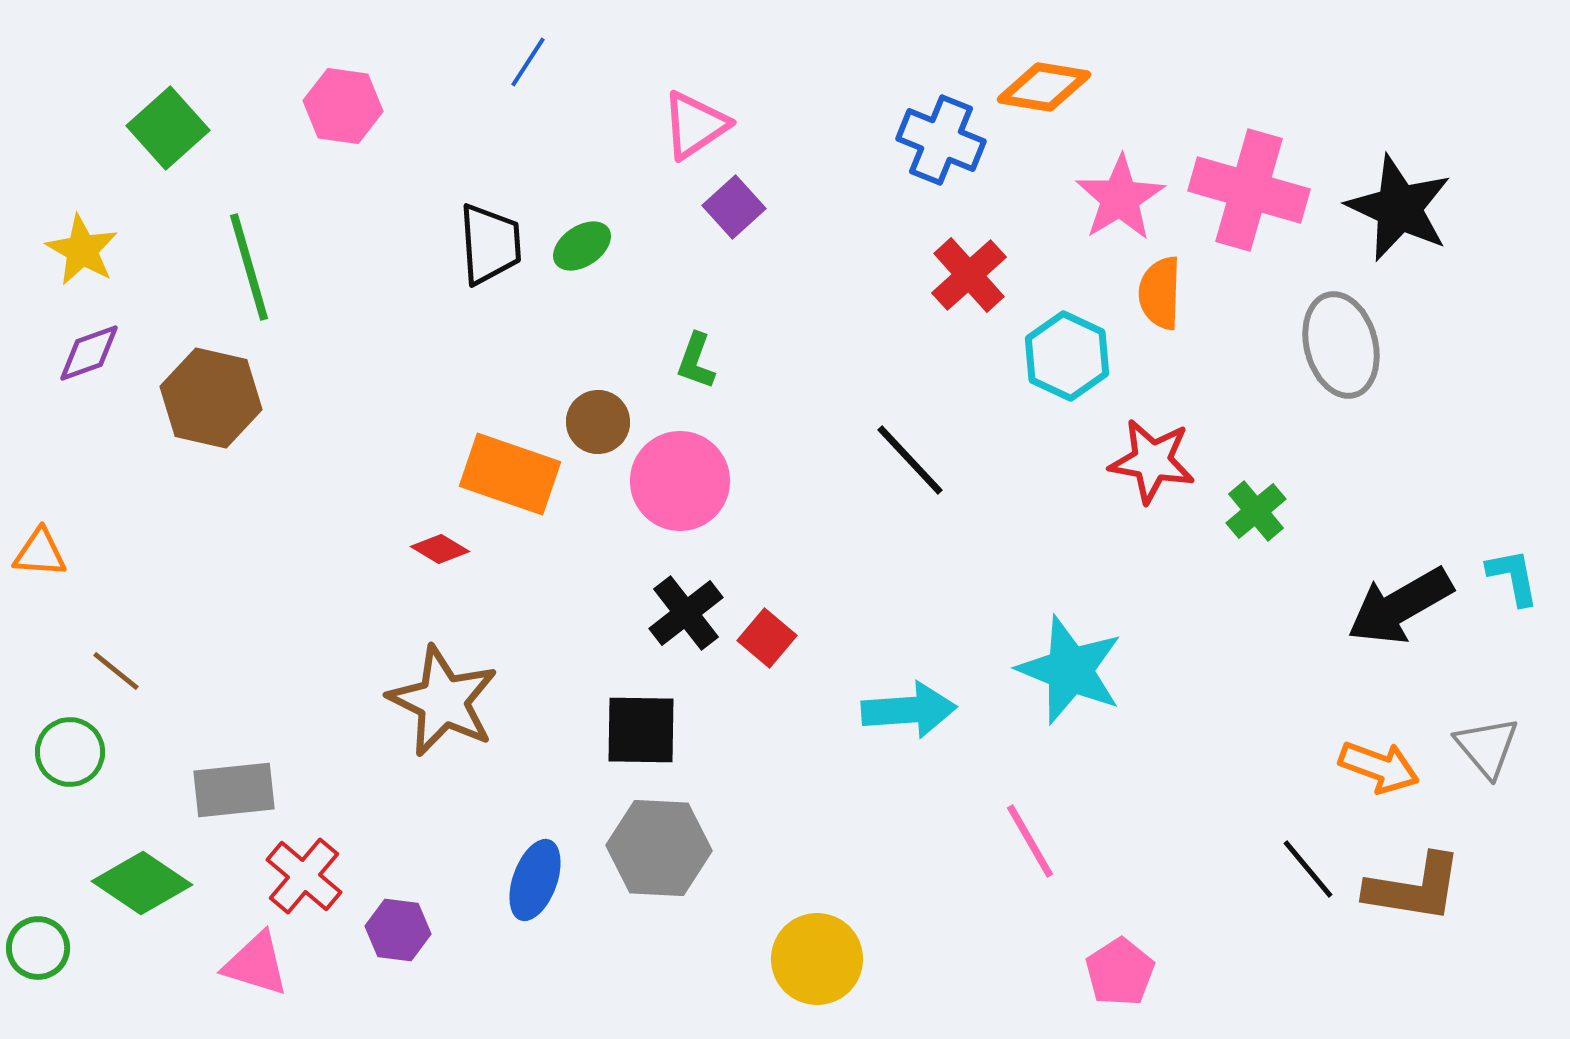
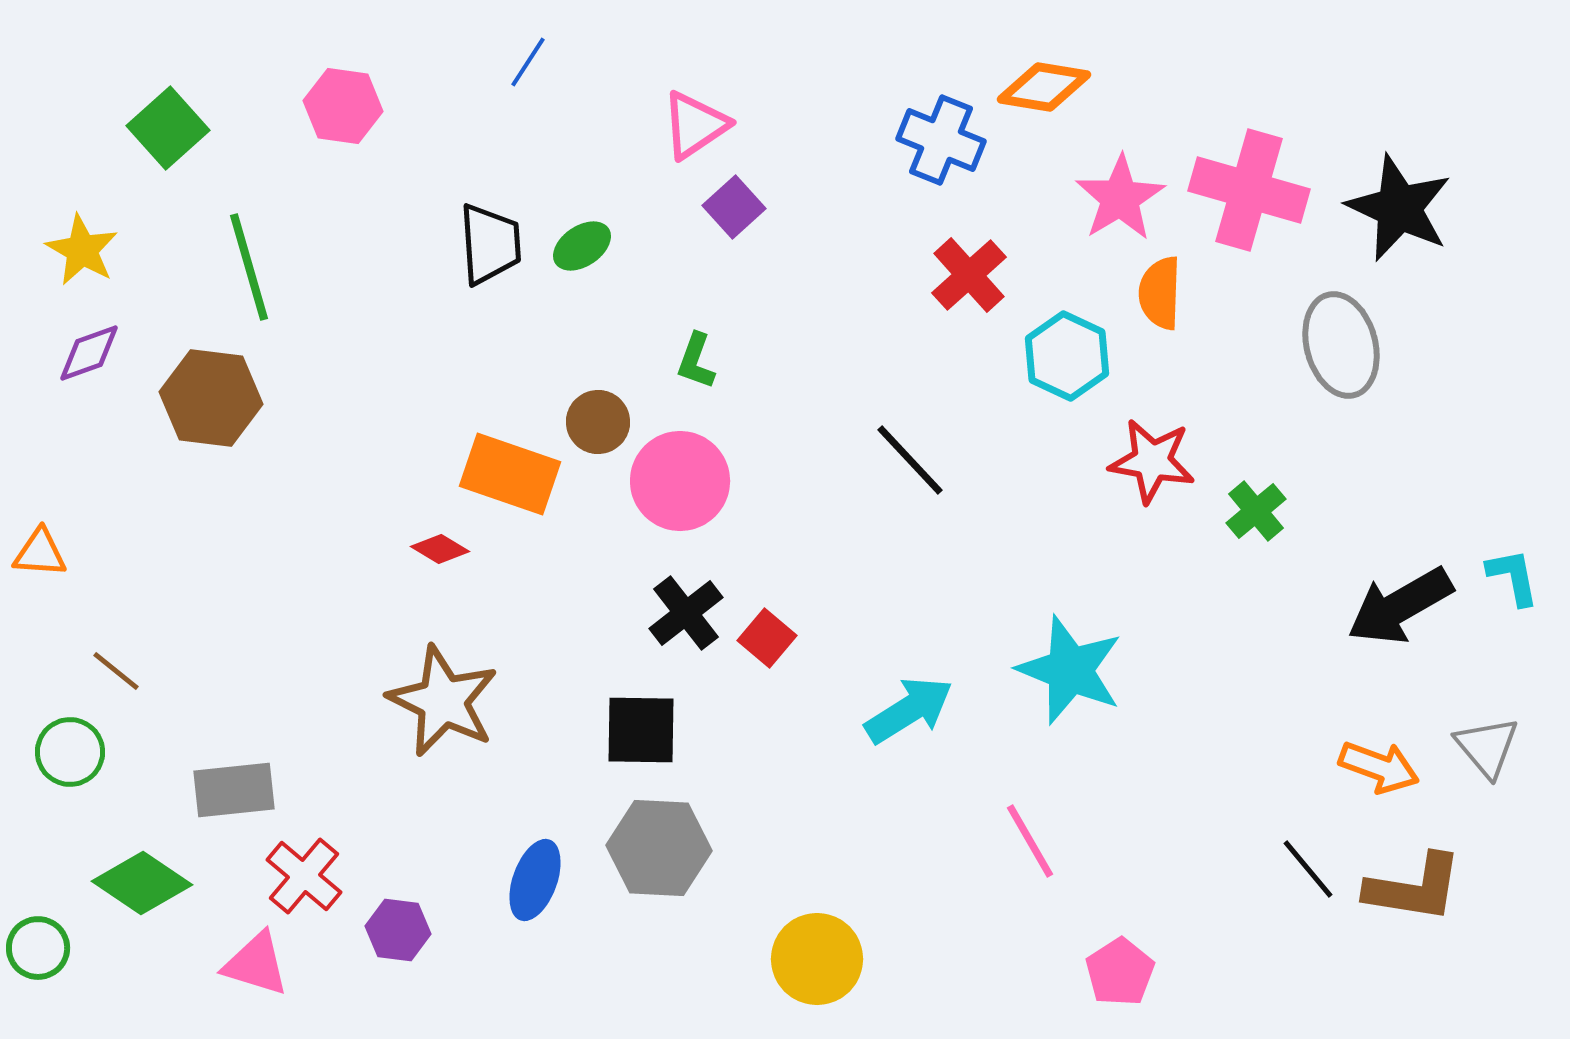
brown hexagon at (211, 398): rotated 6 degrees counterclockwise
cyan arrow at (909, 710): rotated 28 degrees counterclockwise
